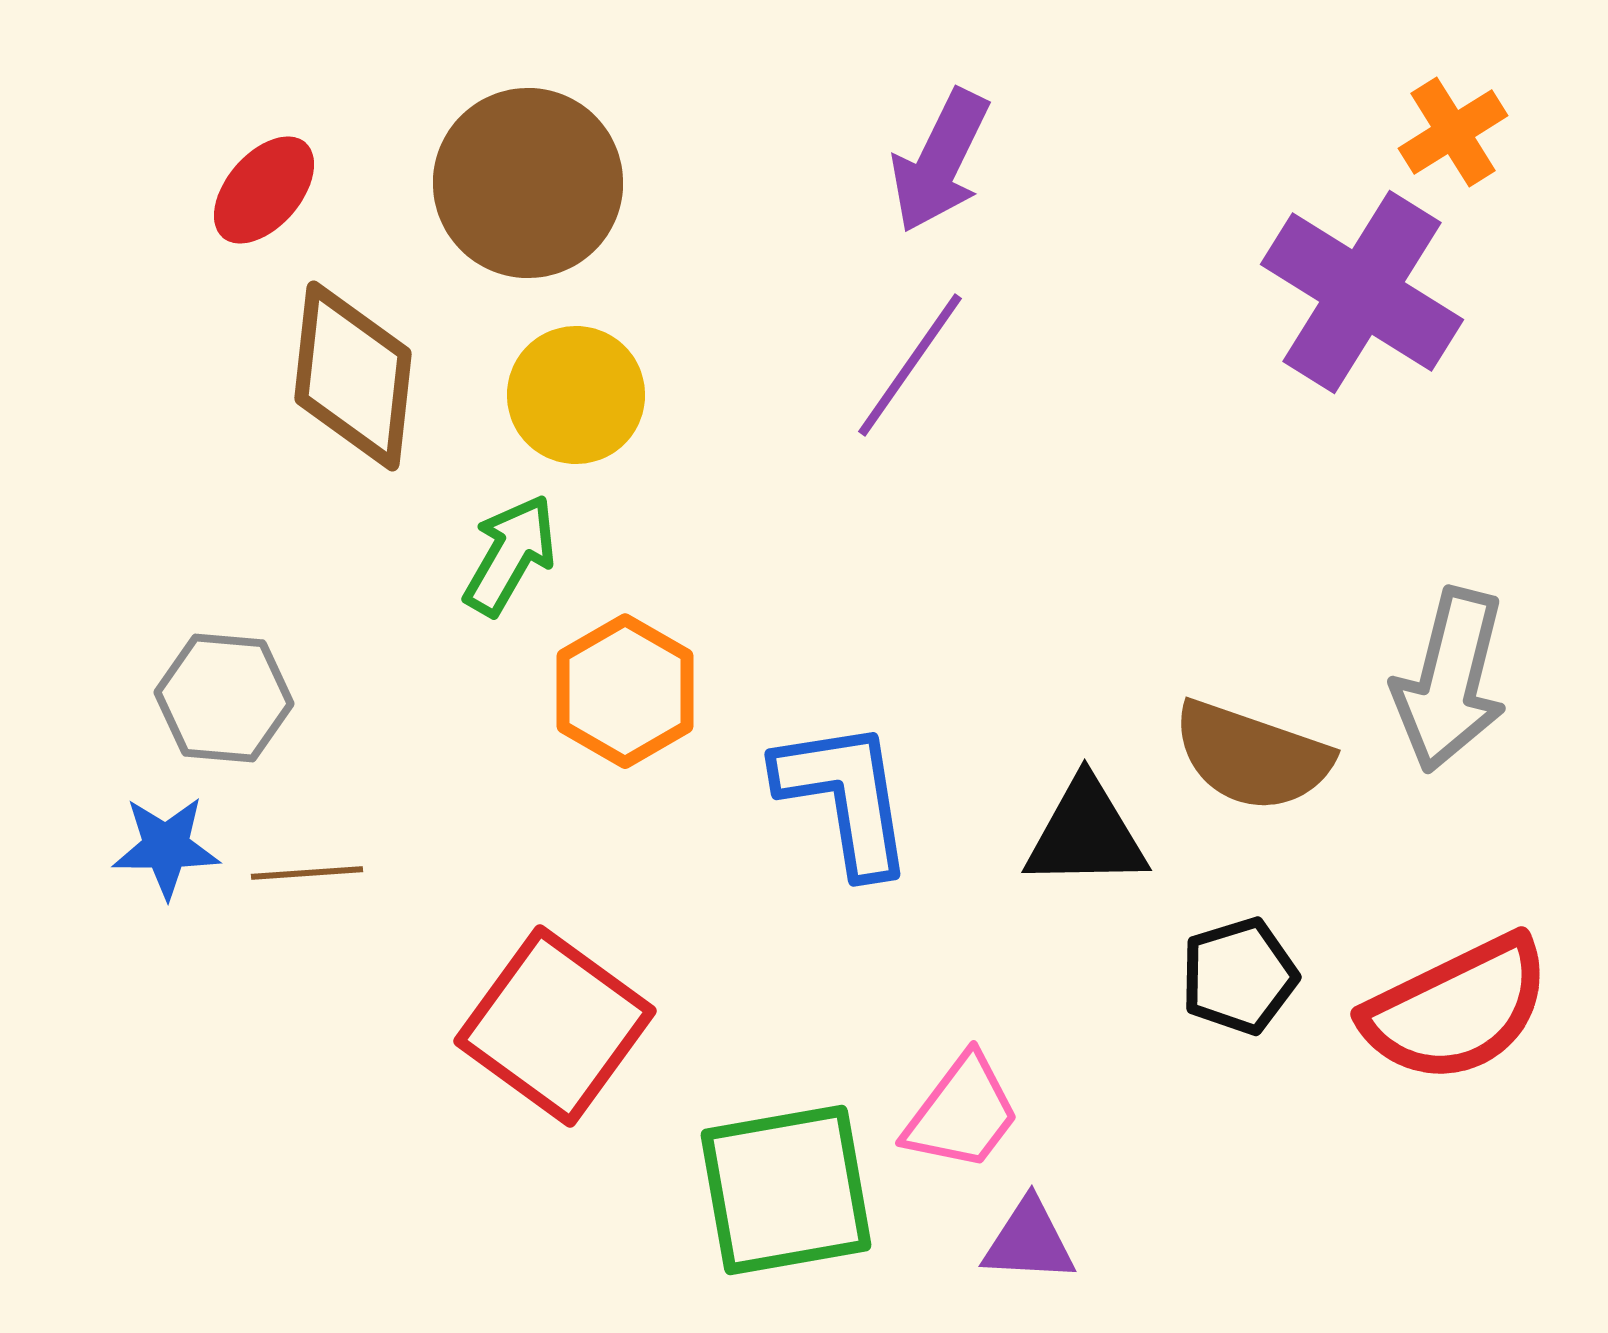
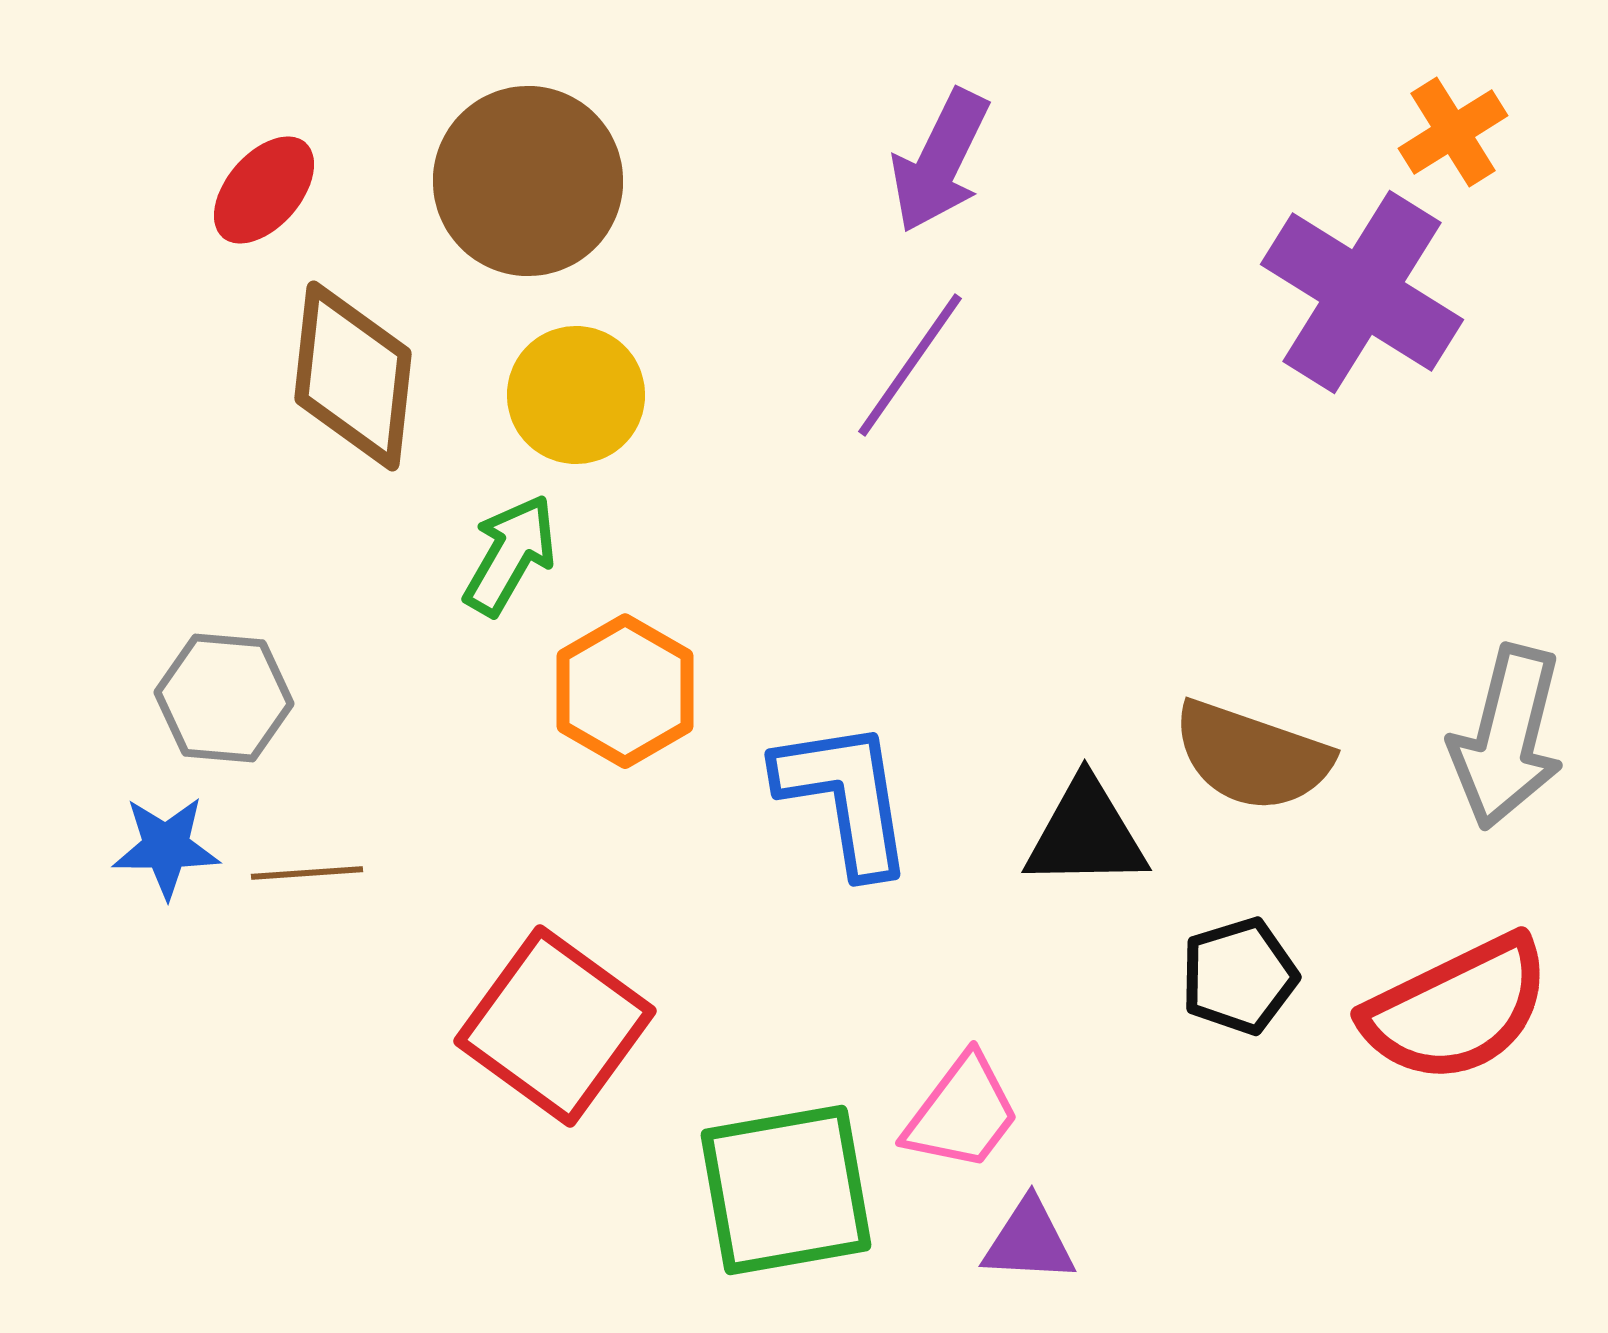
brown circle: moved 2 px up
gray arrow: moved 57 px right, 57 px down
